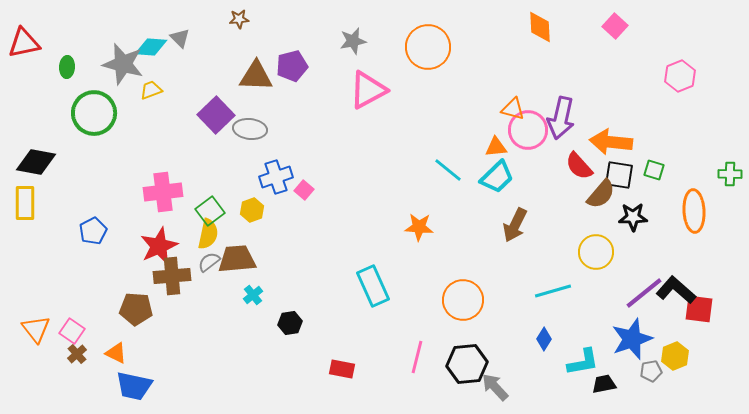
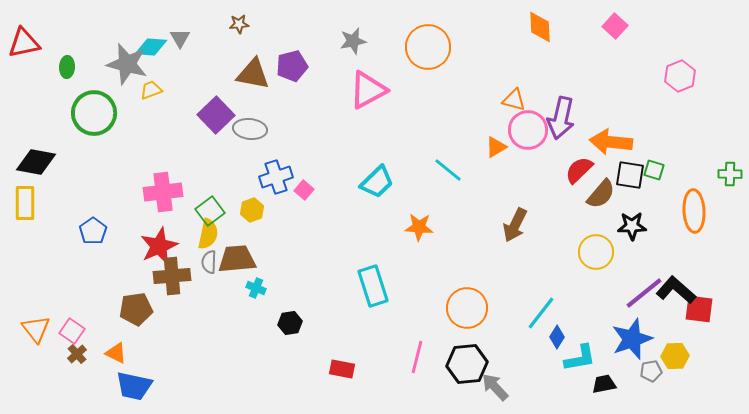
brown star at (239, 19): moved 5 px down
gray triangle at (180, 38): rotated 15 degrees clockwise
gray star at (123, 64): moved 4 px right
brown triangle at (256, 76): moved 3 px left, 2 px up; rotated 9 degrees clockwise
orange triangle at (513, 109): moved 1 px right, 9 px up
orange triangle at (496, 147): rotated 25 degrees counterclockwise
red semicircle at (579, 166): moved 4 px down; rotated 88 degrees clockwise
black square at (619, 175): moved 11 px right
cyan trapezoid at (497, 177): moved 120 px left, 5 px down
black star at (633, 217): moved 1 px left, 9 px down
blue pentagon at (93, 231): rotated 8 degrees counterclockwise
gray semicircle at (209, 262): rotated 50 degrees counterclockwise
cyan rectangle at (373, 286): rotated 6 degrees clockwise
cyan line at (553, 291): moved 12 px left, 22 px down; rotated 36 degrees counterclockwise
cyan cross at (253, 295): moved 3 px right, 7 px up; rotated 30 degrees counterclockwise
orange circle at (463, 300): moved 4 px right, 8 px down
brown pentagon at (136, 309): rotated 12 degrees counterclockwise
blue diamond at (544, 339): moved 13 px right, 2 px up
yellow hexagon at (675, 356): rotated 20 degrees clockwise
cyan L-shape at (583, 362): moved 3 px left, 4 px up
